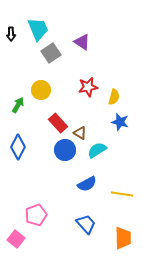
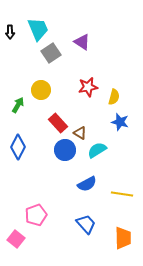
black arrow: moved 1 px left, 2 px up
